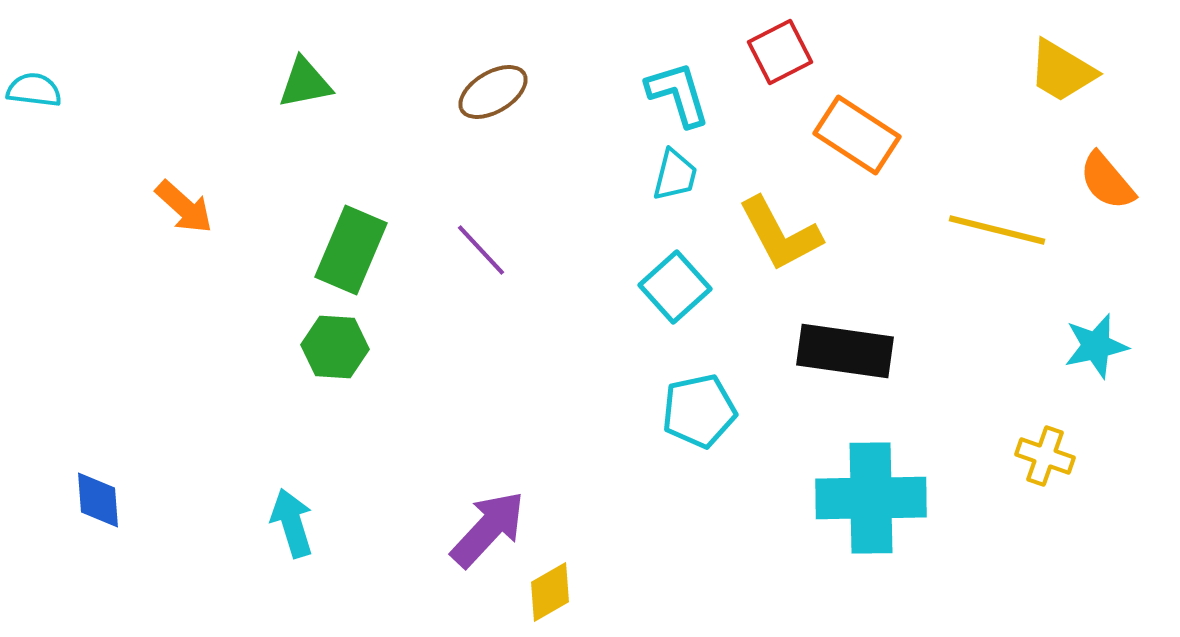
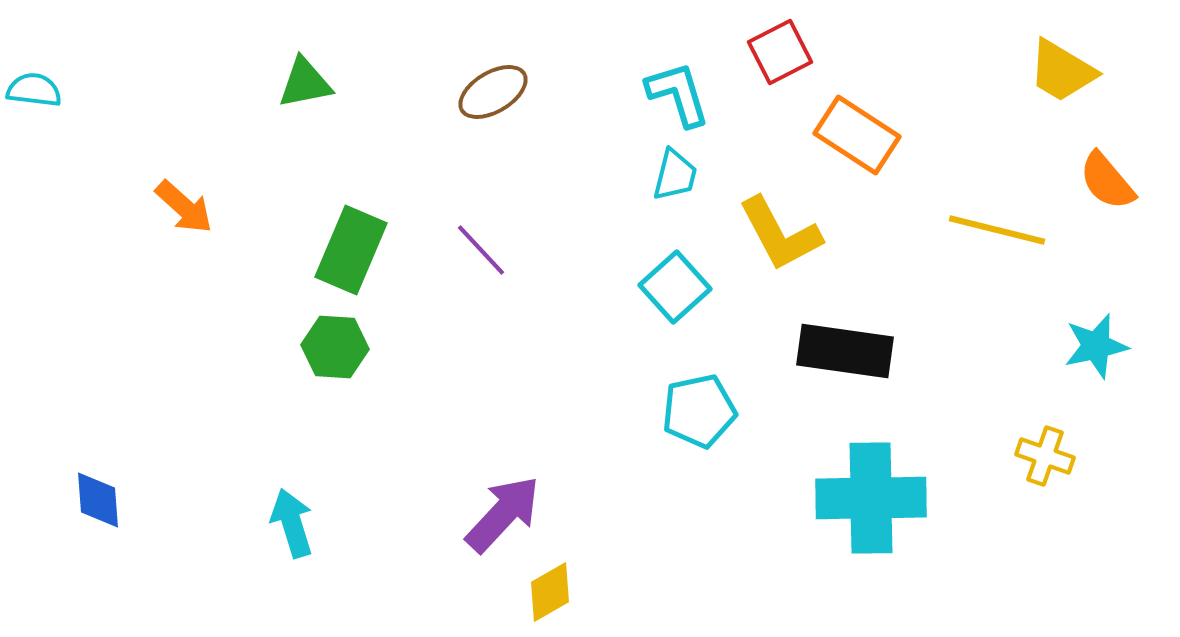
purple arrow: moved 15 px right, 15 px up
